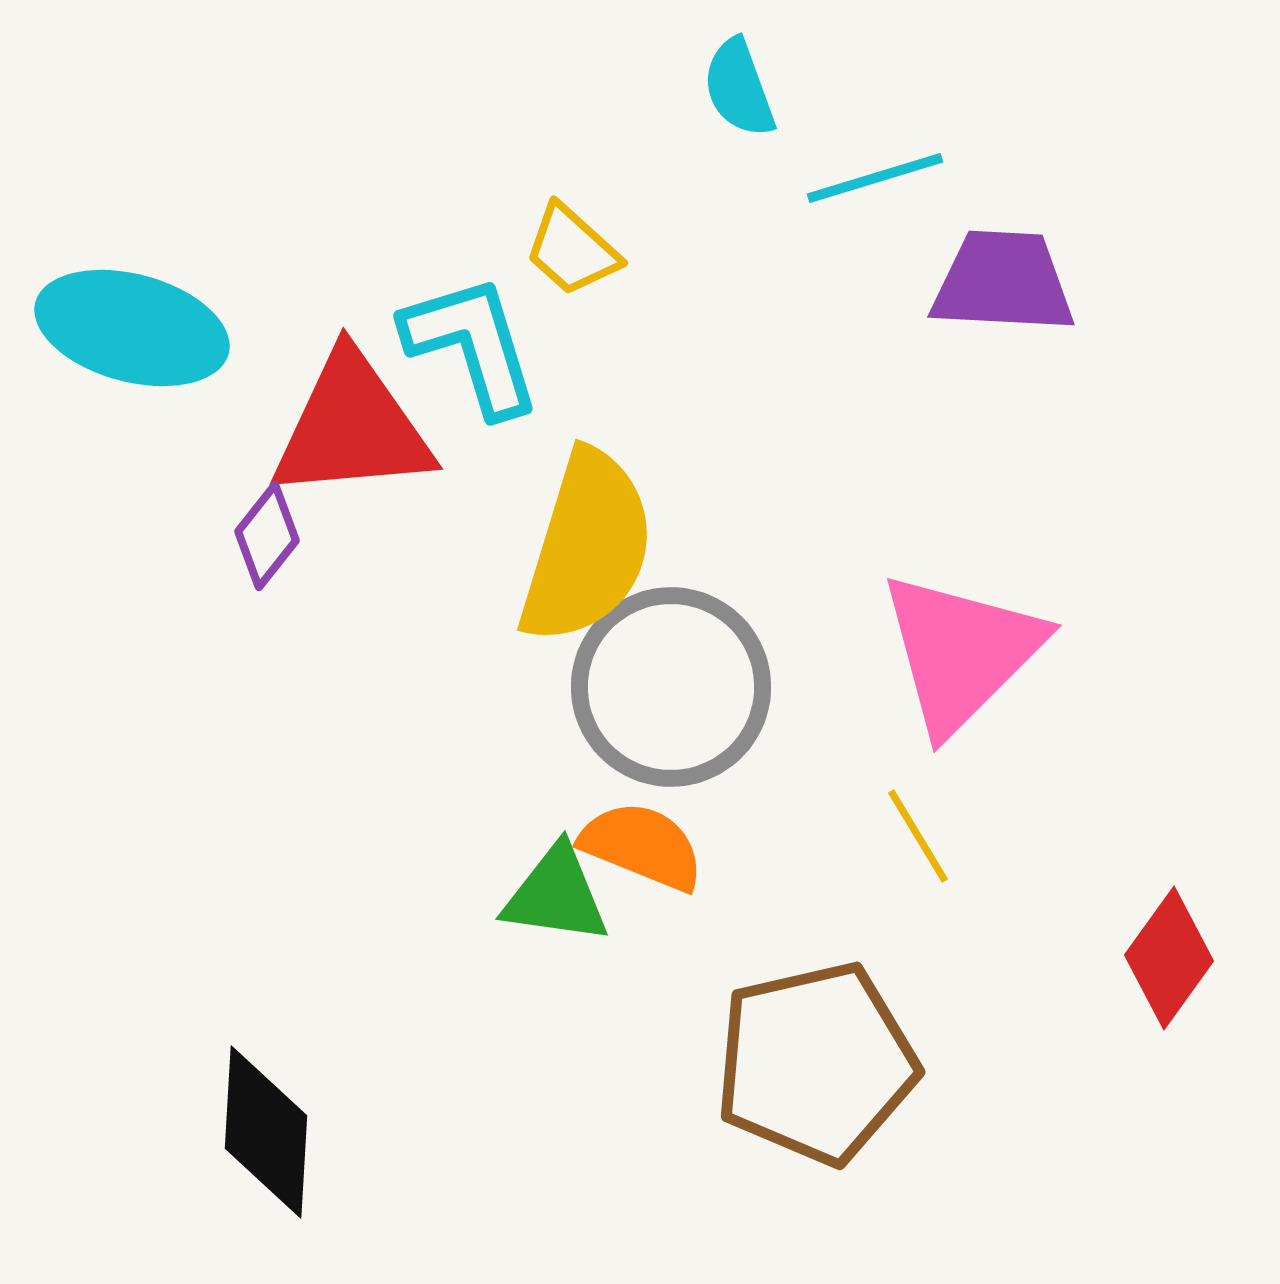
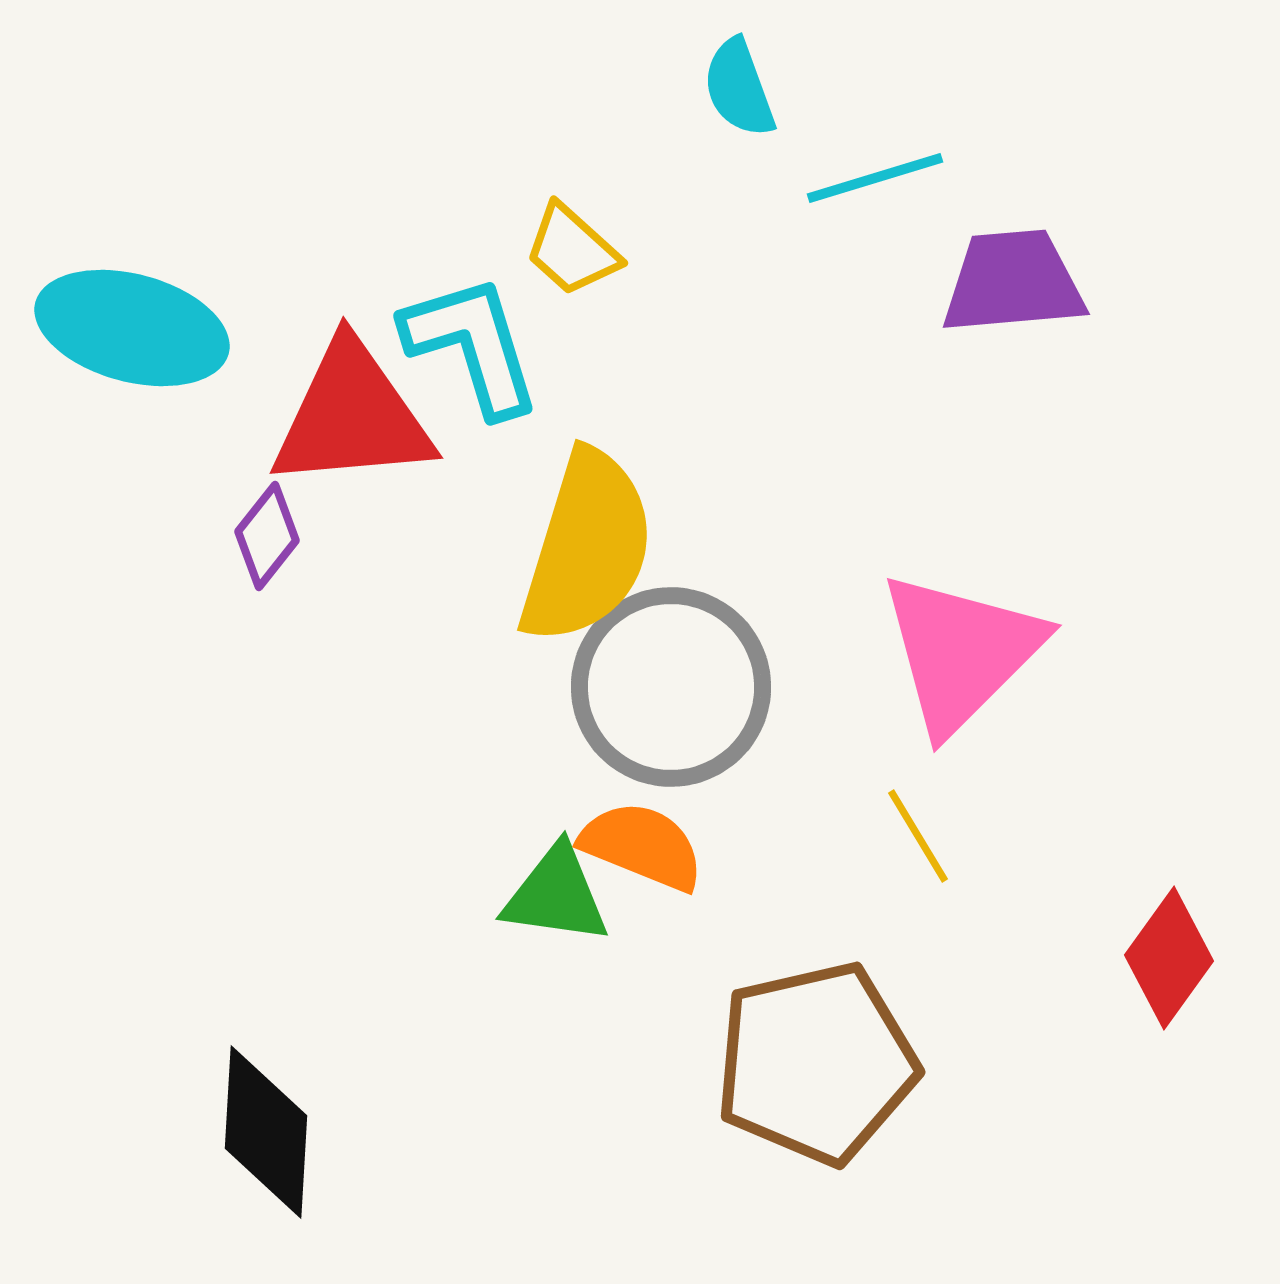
purple trapezoid: moved 10 px right; rotated 8 degrees counterclockwise
red triangle: moved 11 px up
